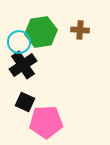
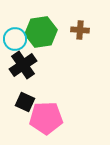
cyan circle: moved 4 px left, 3 px up
pink pentagon: moved 4 px up
